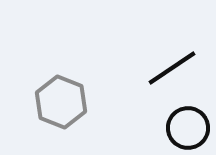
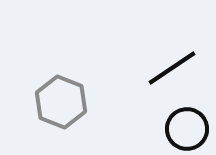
black circle: moved 1 px left, 1 px down
